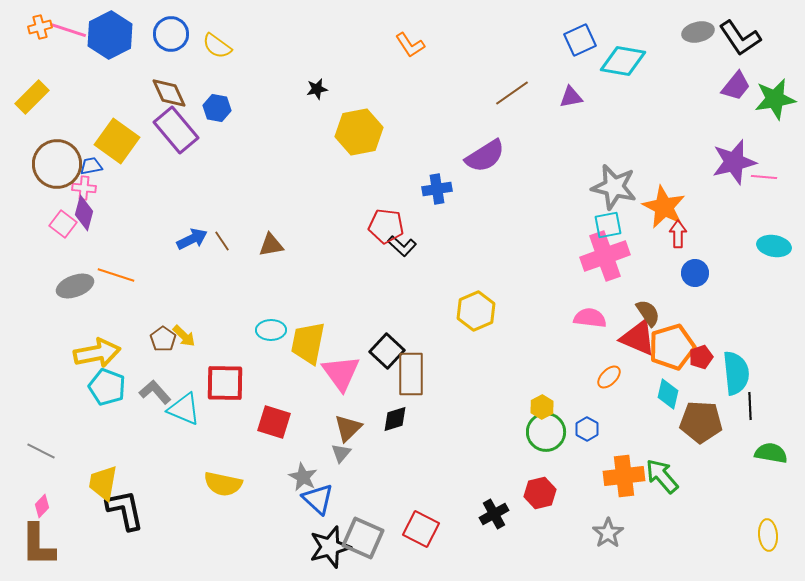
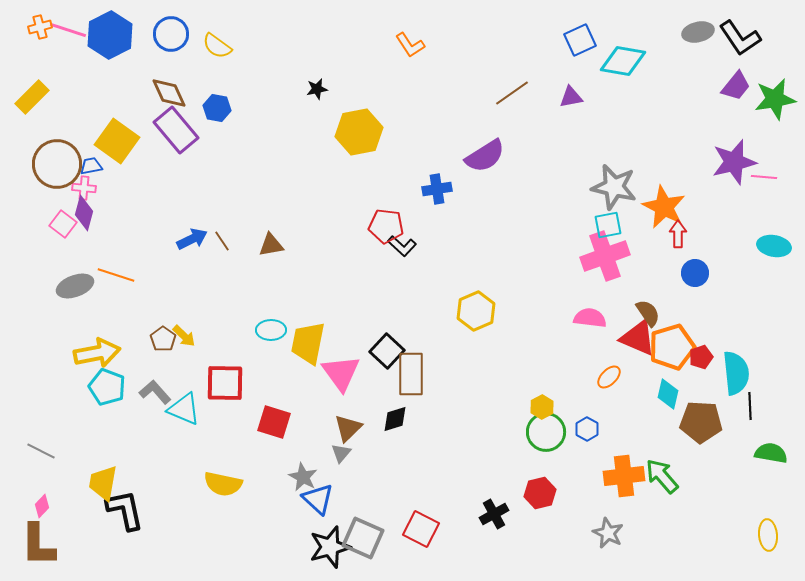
gray star at (608, 533): rotated 12 degrees counterclockwise
